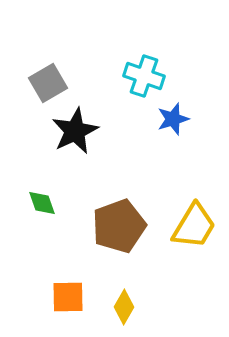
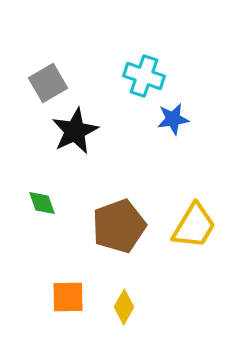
blue star: rotated 8 degrees clockwise
